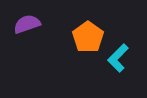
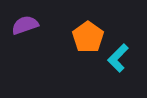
purple semicircle: moved 2 px left, 1 px down
